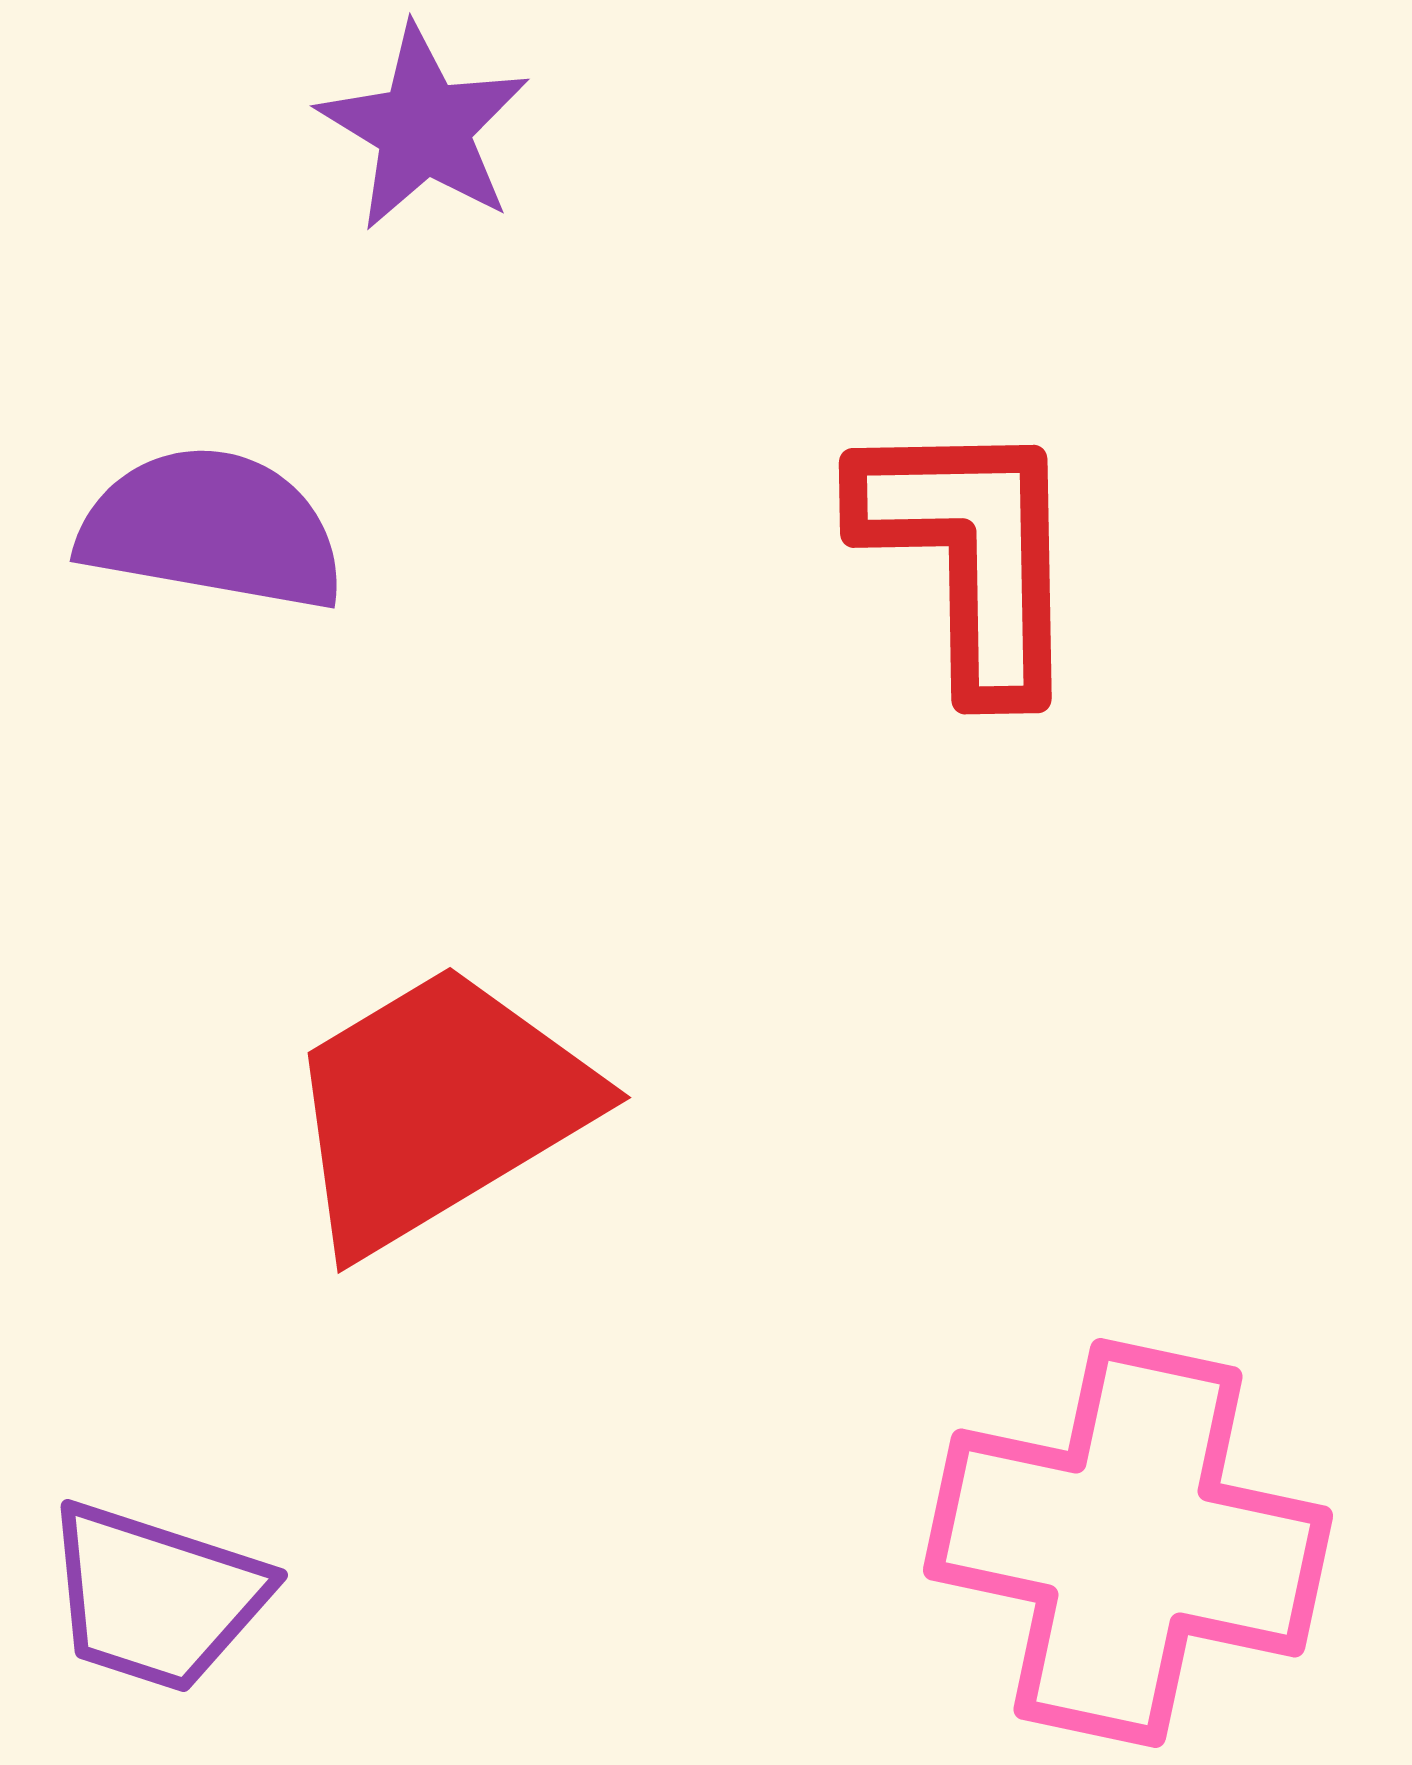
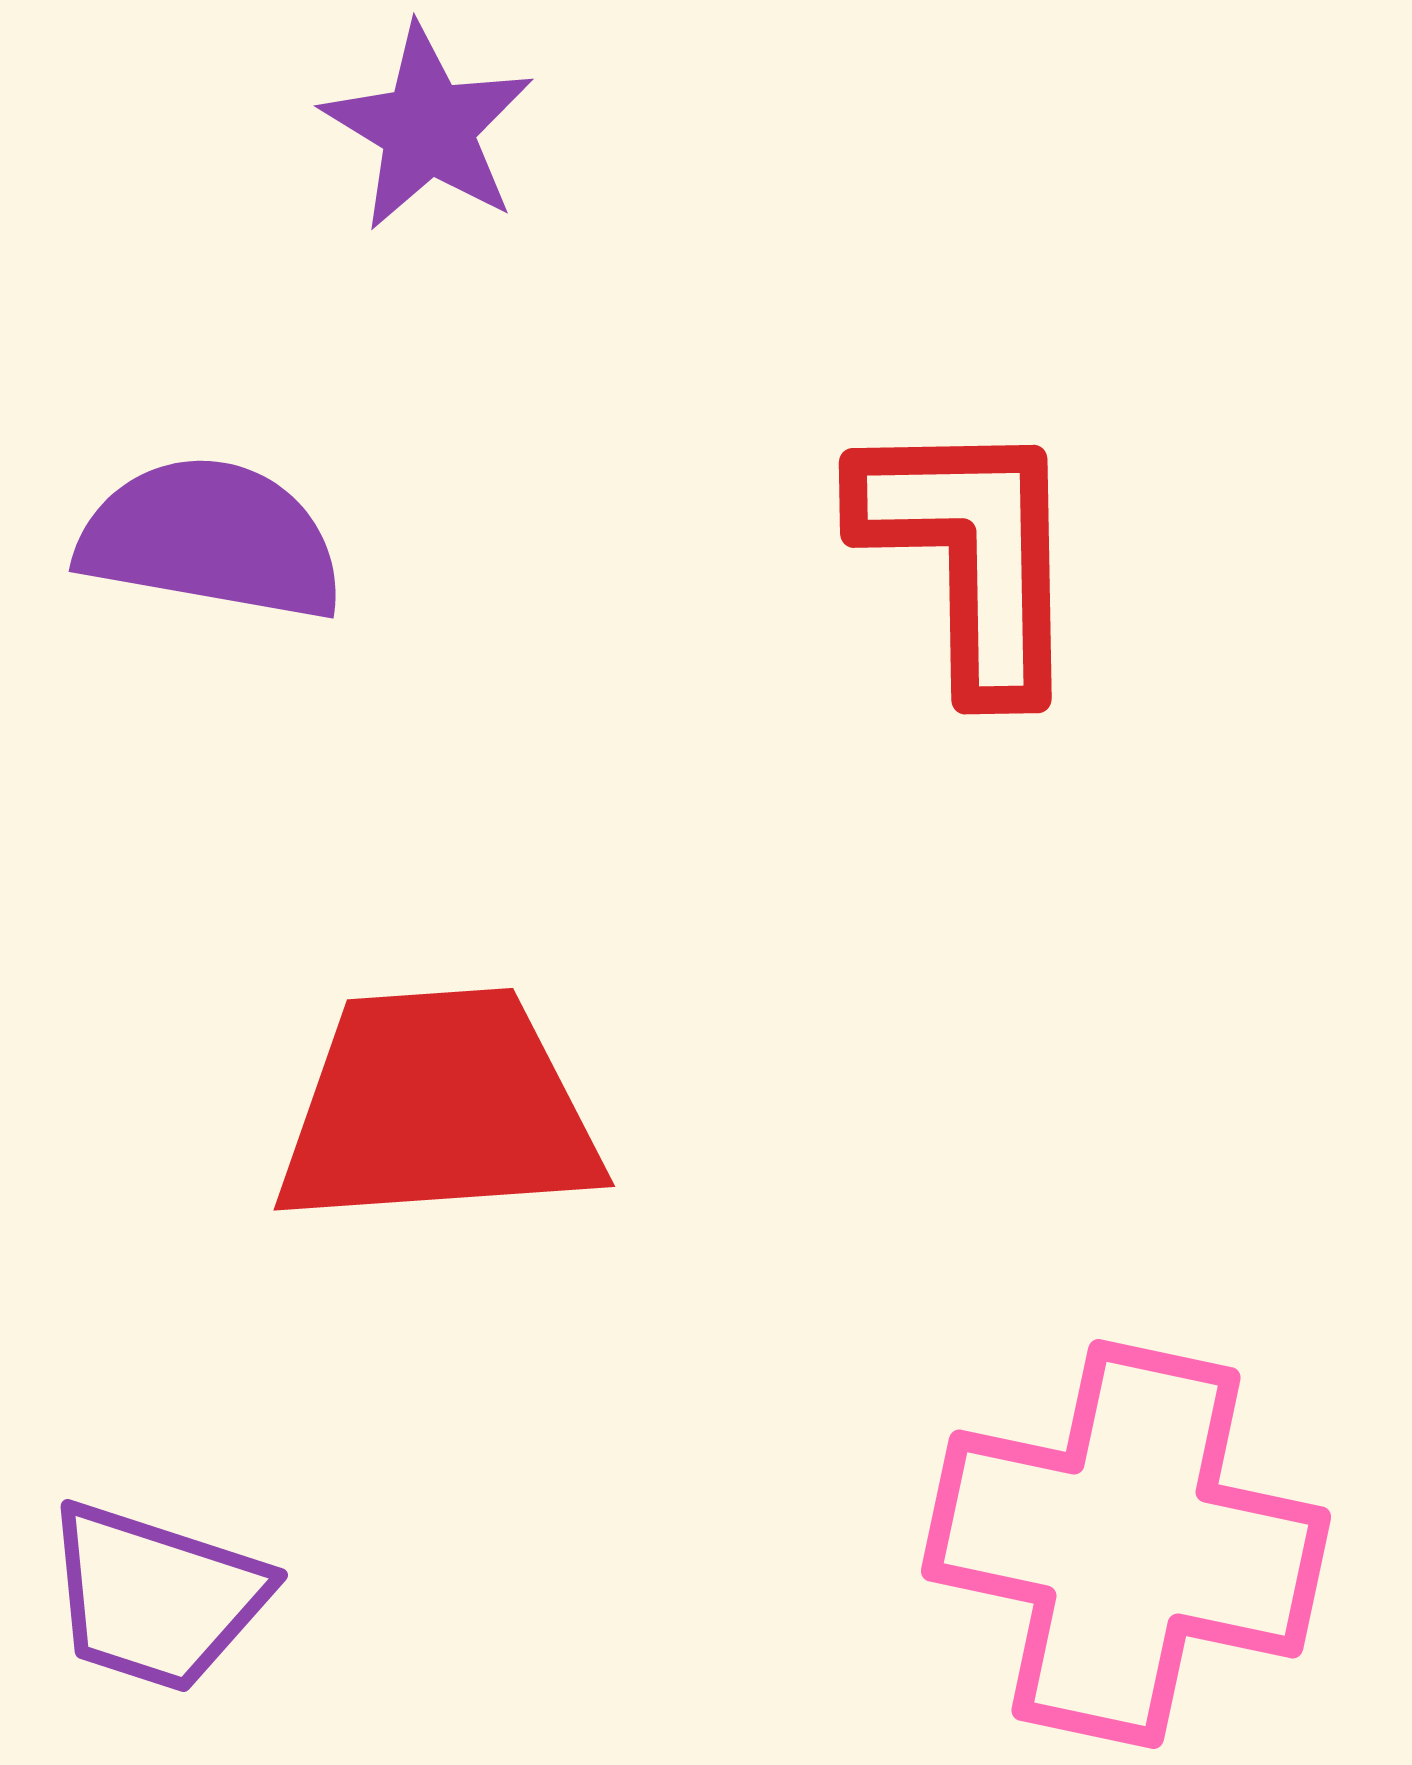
purple star: moved 4 px right
purple semicircle: moved 1 px left, 10 px down
red trapezoid: rotated 27 degrees clockwise
pink cross: moved 2 px left, 1 px down
